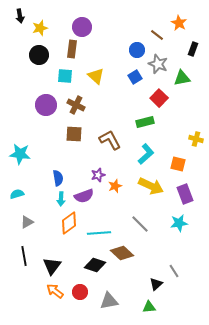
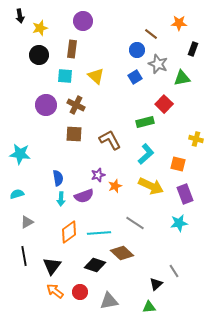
orange star at (179, 23): rotated 28 degrees counterclockwise
purple circle at (82, 27): moved 1 px right, 6 px up
brown line at (157, 35): moved 6 px left, 1 px up
red square at (159, 98): moved 5 px right, 6 px down
orange diamond at (69, 223): moved 9 px down
gray line at (140, 224): moved 5 px left, 1 px up; rotated 12 degrees counterclockwise
